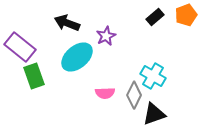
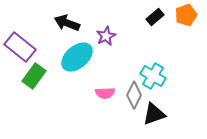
green rectangle: rotated 55 degrees clockwise
